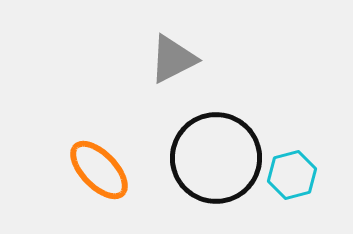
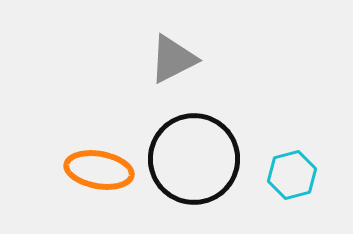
black circle: moved 22 px left, 1 px down
orange ellipse: rotated 36 degrees counterclockwise
